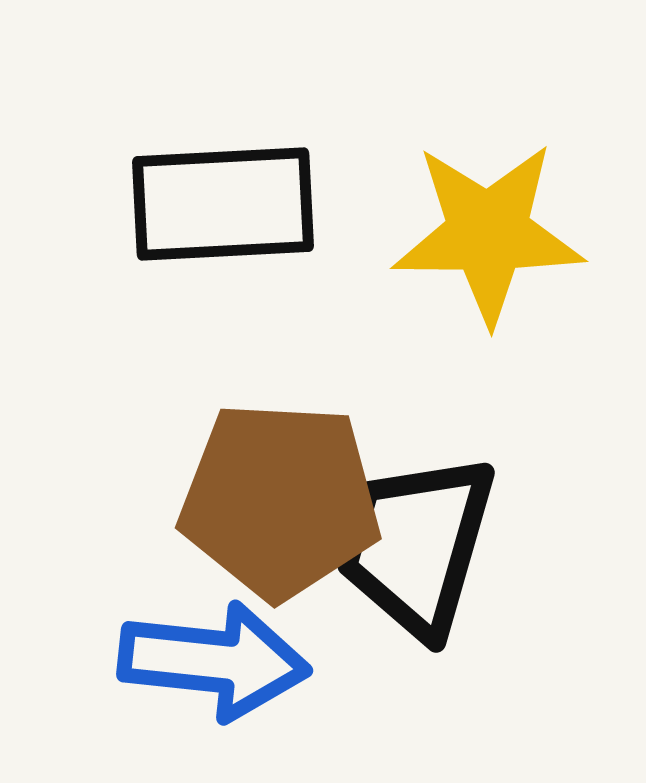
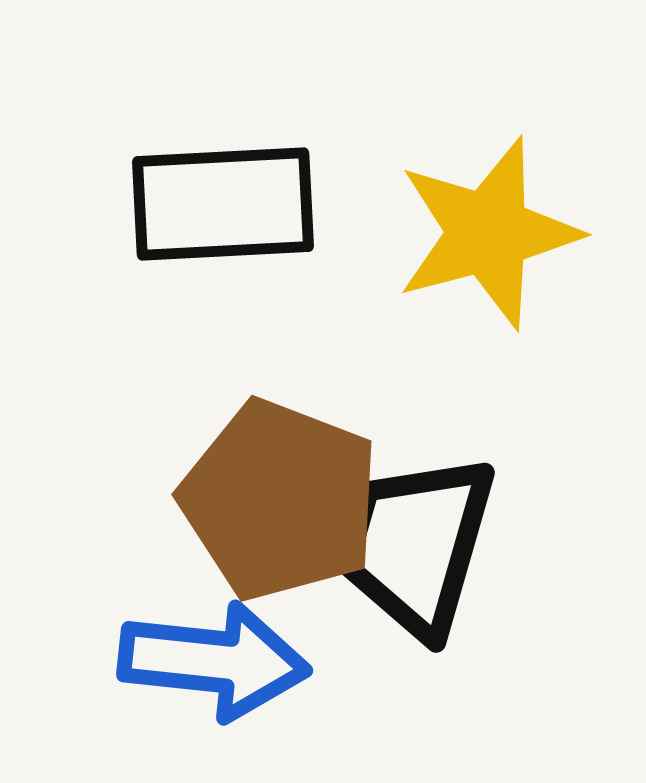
yellow star: rotated 15 degrees counterclockwise
brown pentagon: rotated 18 degrees clockwise
